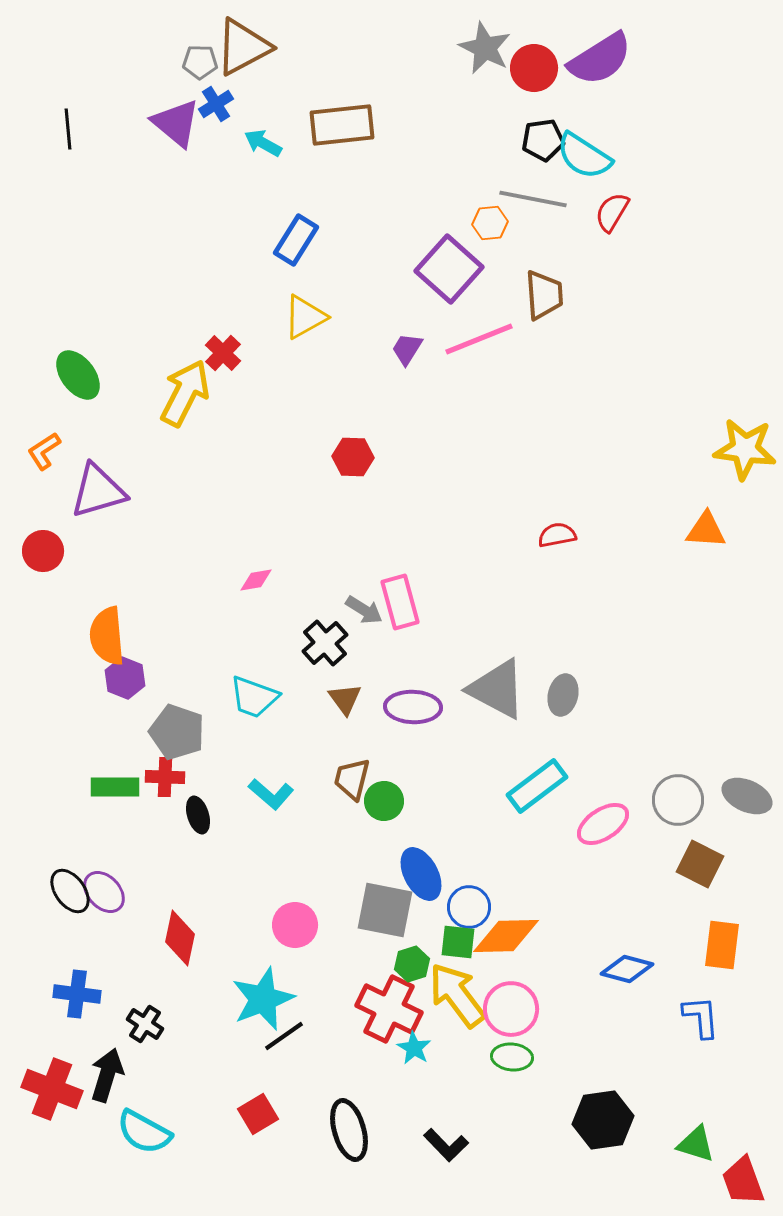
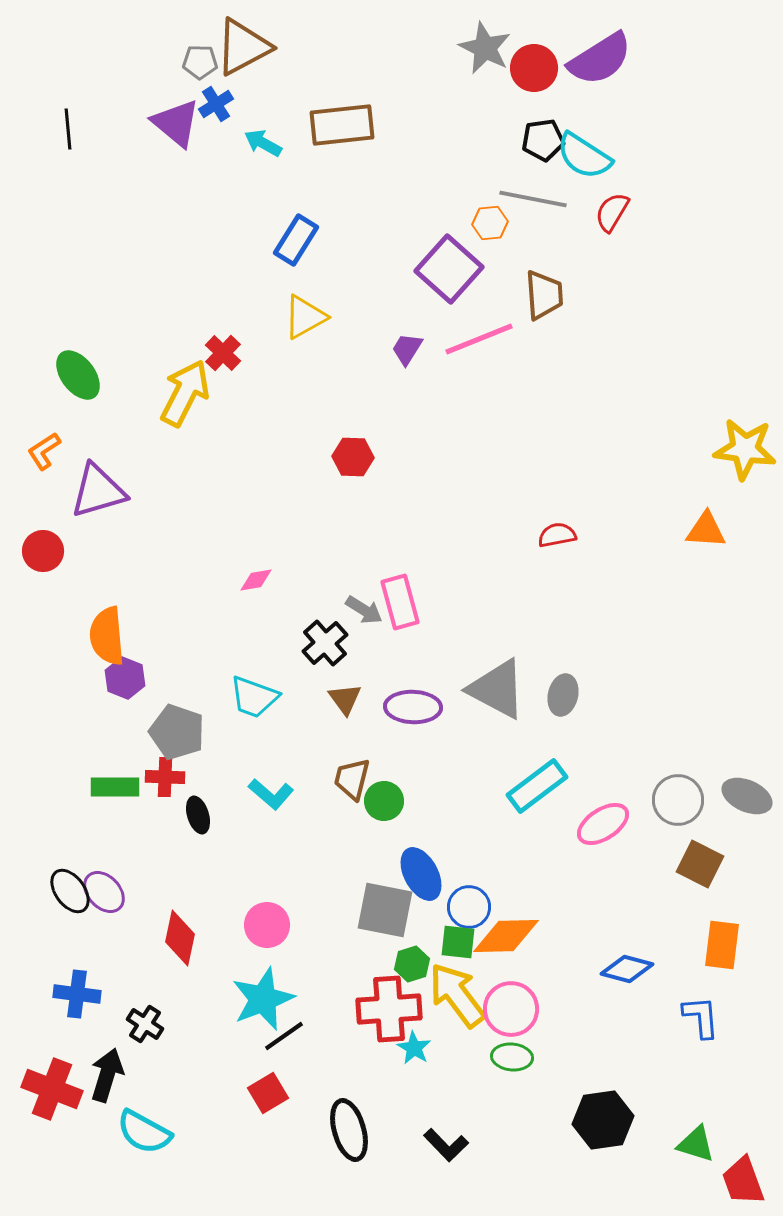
pink circle at (295, 925): moved 28 px left
red cross at (389, 1009): rotated 30 degrees counterclockwise
red square at (258, 1114): moved 10 px right, 21 px up
